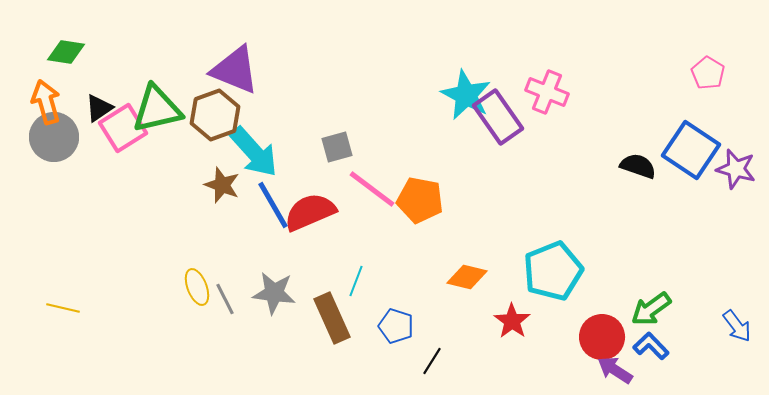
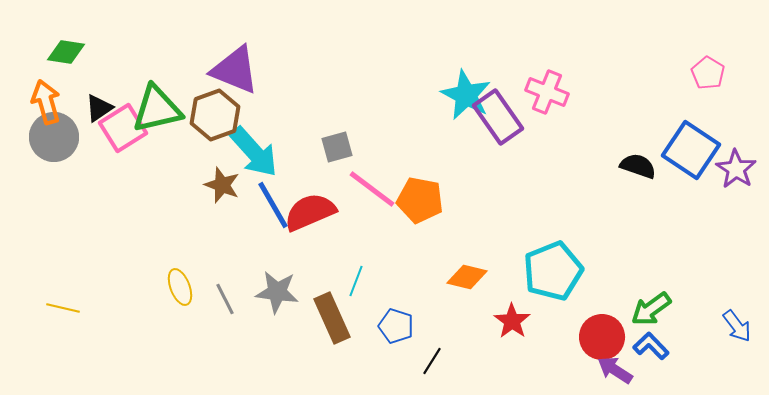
purple star: rotated 18 degrees clockwise
yellow ellipse: moved 17 px left
gray star: moved 3 px right, 1 px up
